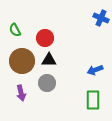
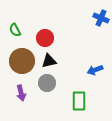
black triangle: moved 1 px down; rotated 14 degrees counterclockwise
green rectangle: moved 14 px left, 1 px down
